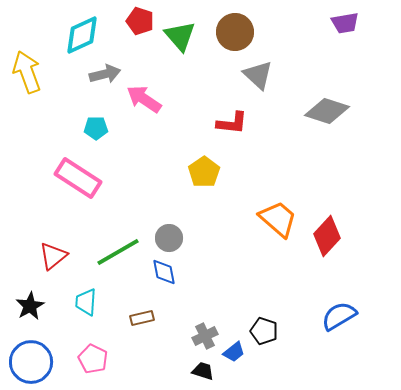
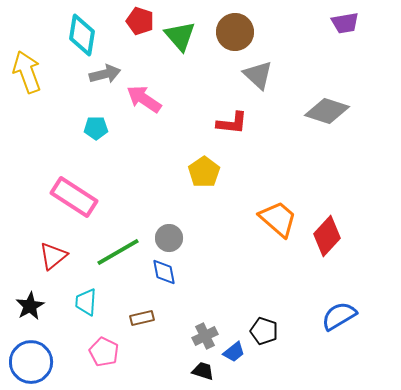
cyan diamond: rotated 57 degrees counterclockwise
pink rectangle: moved 4 px left, 19 px down
pink pentagon: moved 11 px right, 7 px up
